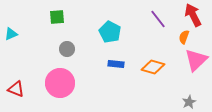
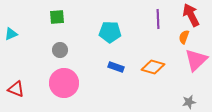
red arrow: moved 2 px left
purple line: rotated 36 degrees clockwise
cyan pentagon: rotated 25 degrees counterclockwise
gray circle: moved 7 px left, 1 px down
blue rectangle: moved 3 px down; rotated 14 degrees clockwise
pink circle: moved 4 px right
gray star: rotated 16 degrees clockwise
